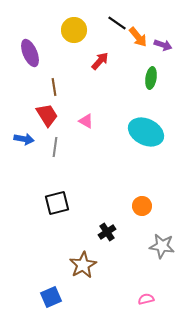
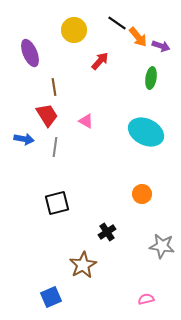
purple arrow: moved 2 px left, 1 px down
orange circle: moved 12 px up
